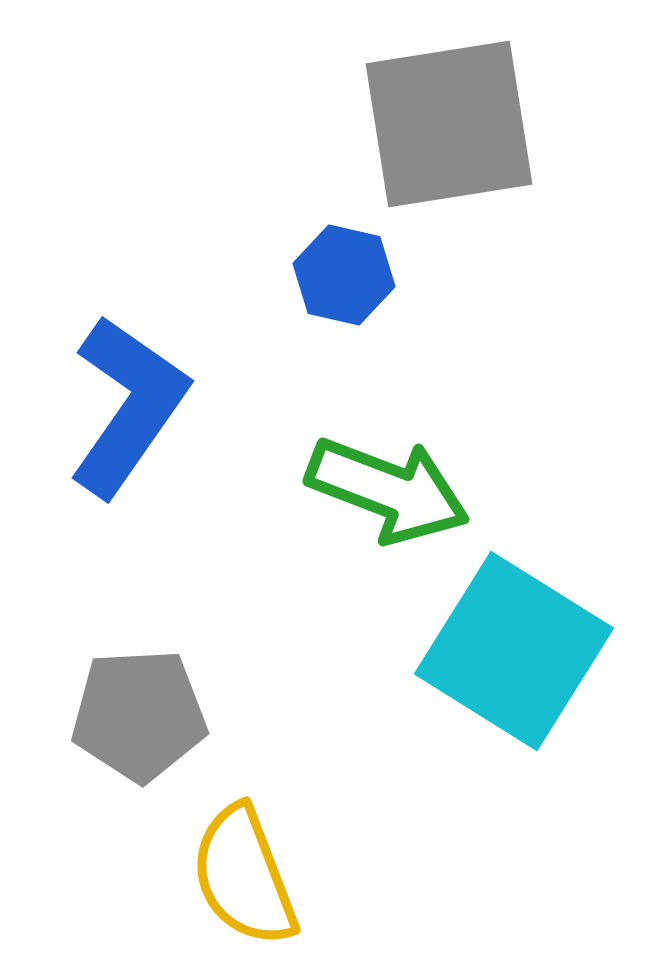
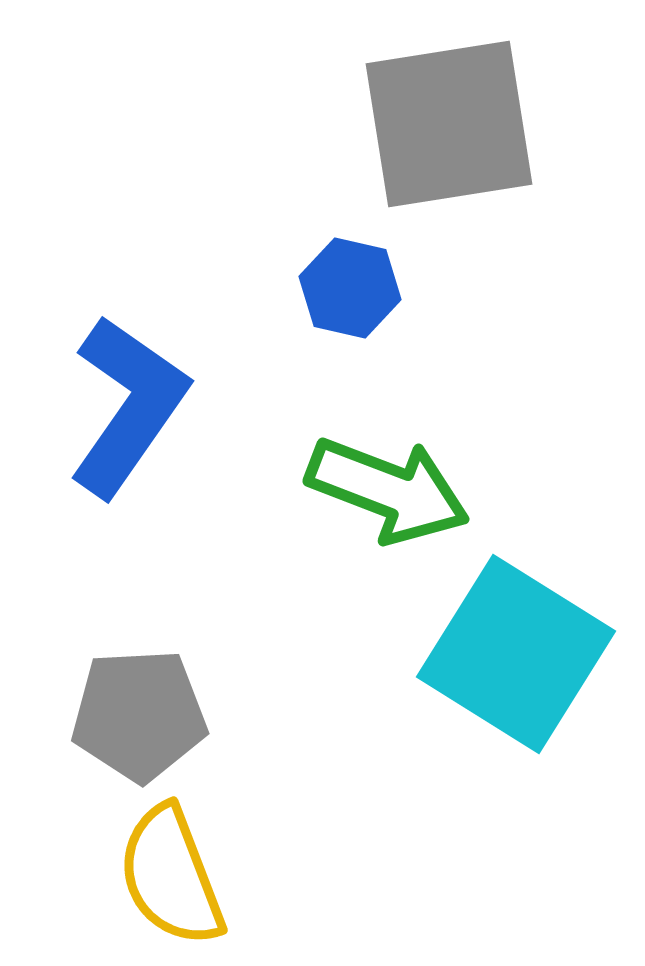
blue hexagon: moved 6 px right, 13 px down
cyan square: moved 2 px right, 3 px down
yellow semicircle: moved 73 px left
